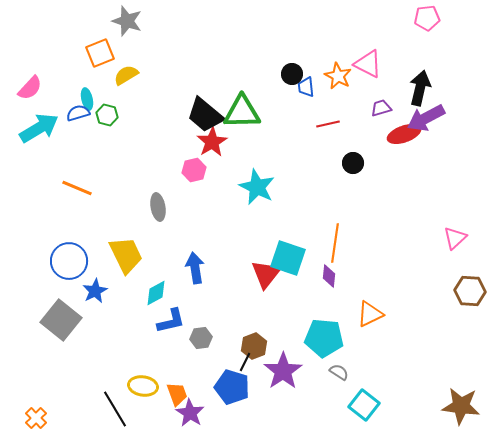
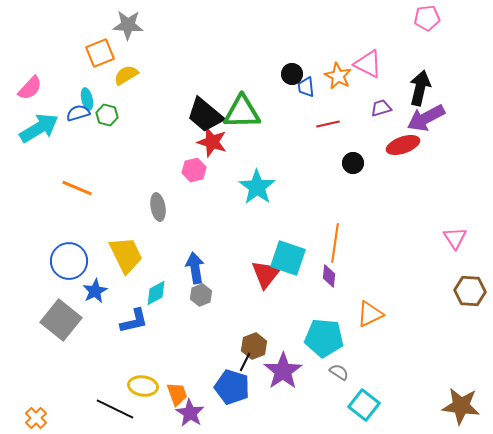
gray star at (127, 21): moved 1 px right, 4 px down; rotated 16 degrees counterclockwise
red ellipse at (404, 134): moved 1 px left, 11 px down
red star at (212, 142): rotated 24 degrees counterclockwise
cyan star at (257, 187): rotated 9 degrees clockwise
pink triangle at (455, 238): rotated 20 degrees counterclockwise
blue L-shape at (171, 321): moved 37 px left
gray hexagon at (201, 338): moved 43 px up; rotated 15 degrees counterclockwise
black line at (115, 409): rotated 33 degrees counterclockwise
